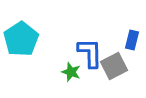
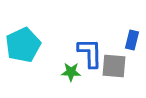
cyan pentagon: moved 2 px right, 6 px down; rotated 8 degrees clockwise
gray square: rotated 32 degrees clockwise
green star: rotated 18 degrees counterclockwise
